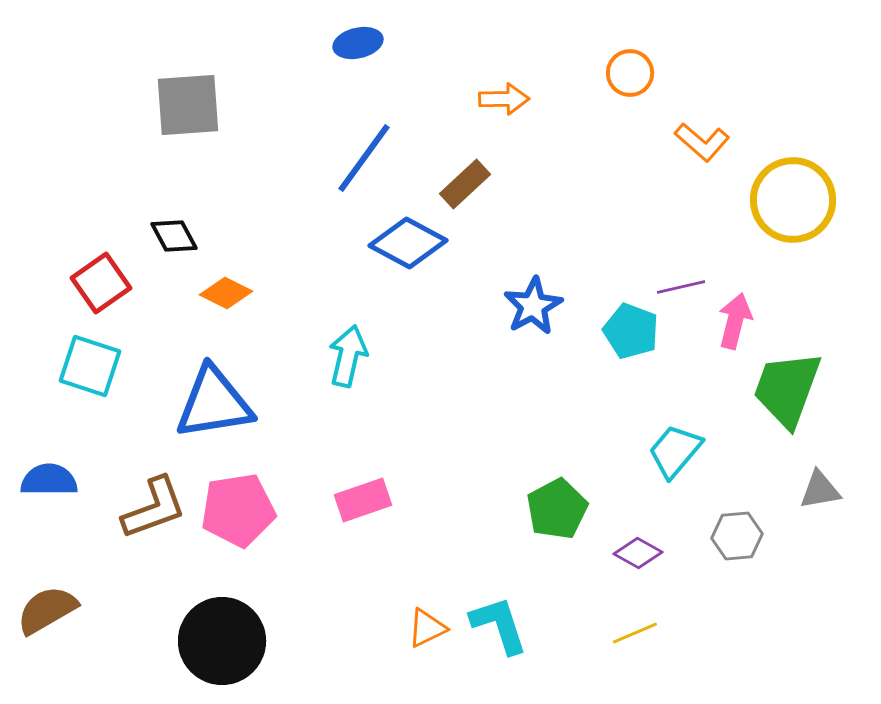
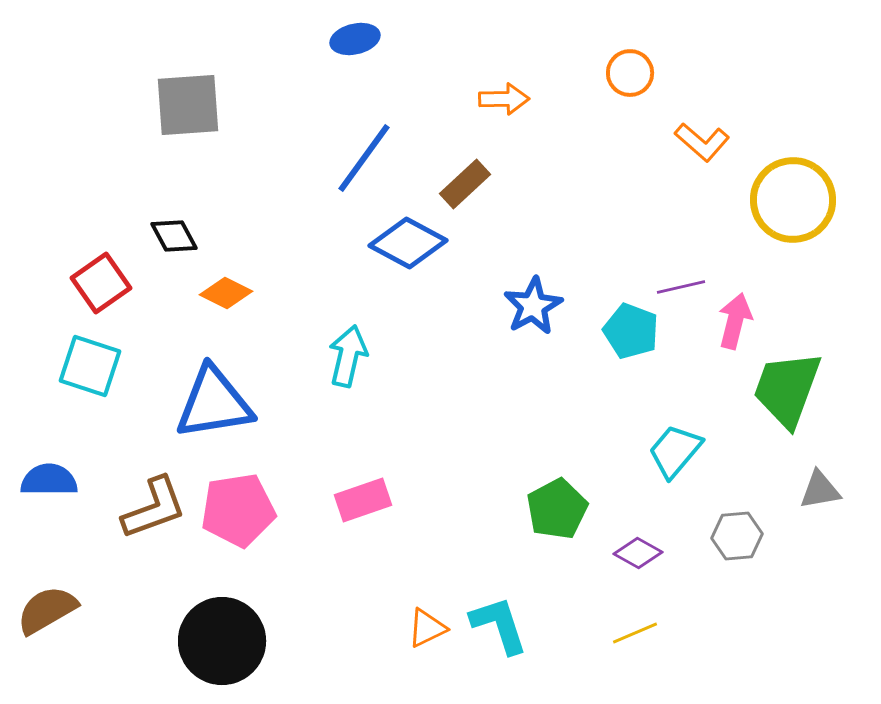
blue ellipse: moved 3 px left, 4 px up
